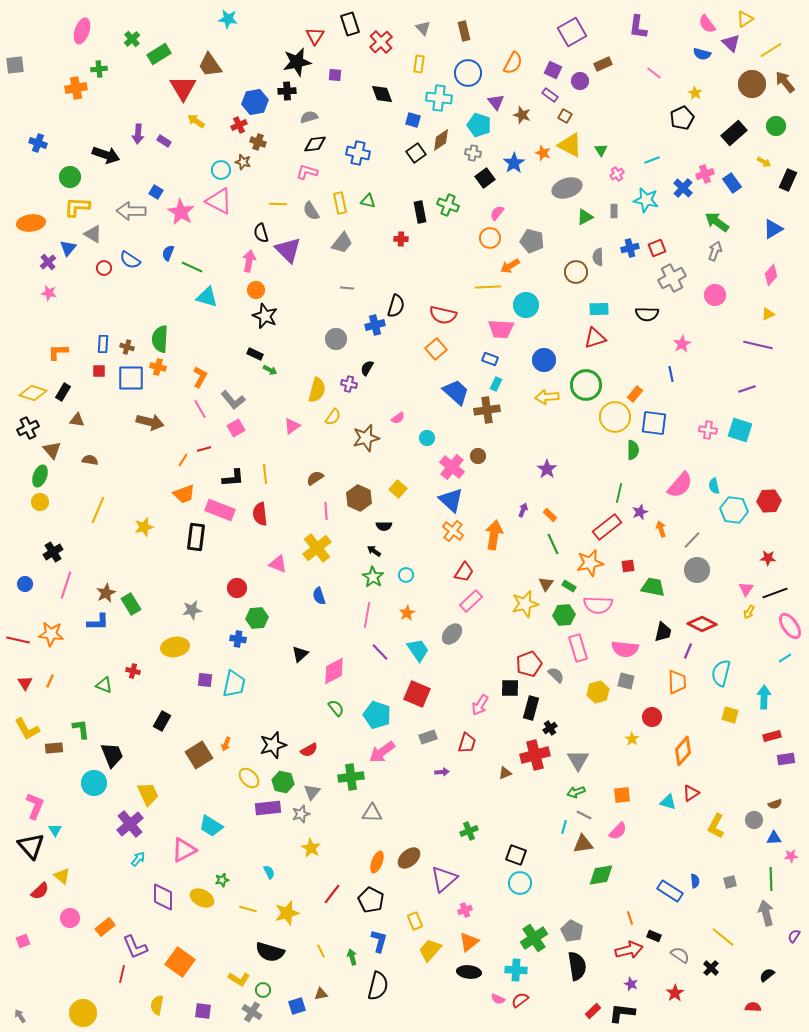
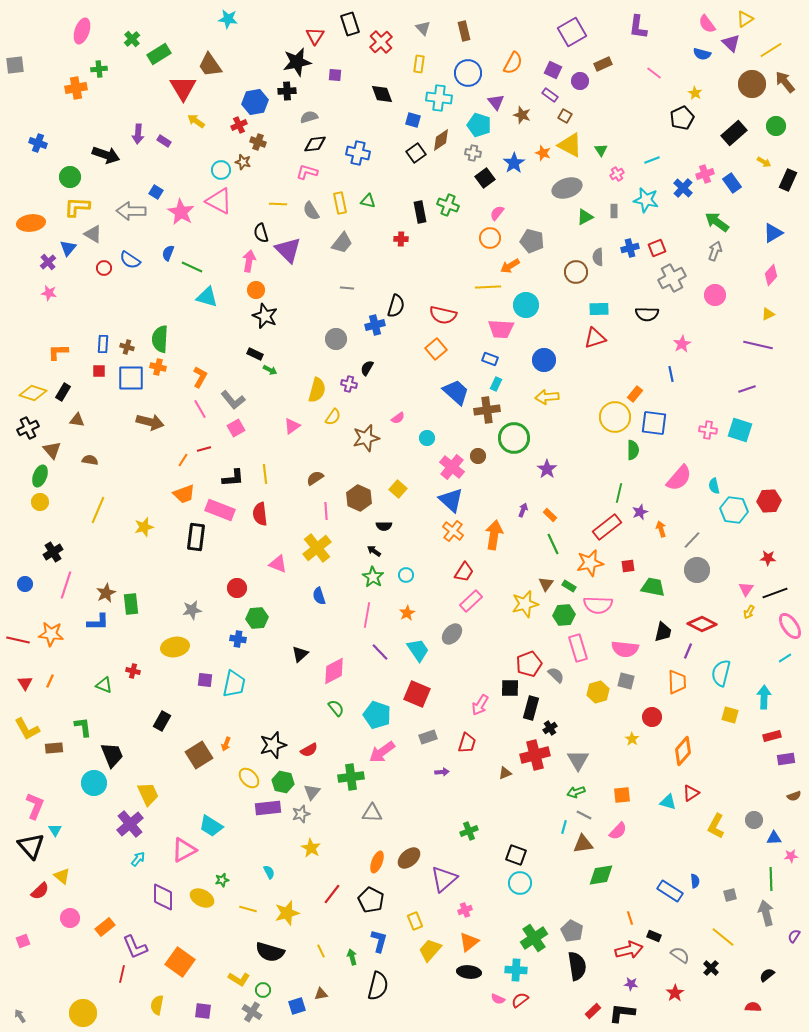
blue triangle at (773, 229): moved 4 px down
green circle at (586, 385): moved 72 px left, 53 px down
pink semicircle at (680, 485): moved 1 px left, 7 px up
green rectangle at (131, 604): rotated 25 degrees clockwise
green L-shape at (81, 729): moved 2 px right, 2 px up
brown semicircle at (775, 804): moved 19 px right, 8 px up
gray square at (730, 882): moved 13 px down
purple star at (631, 984): rotated 16 degrees counterclockwise
